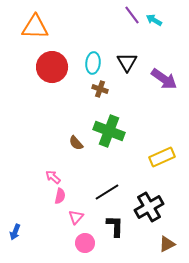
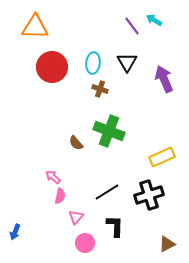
purple line: moved 11 px down
purple arrow: rotated 148 degrees counterclockwise
black cross: moved 12 px up; rotated 12 degrees clockwise
